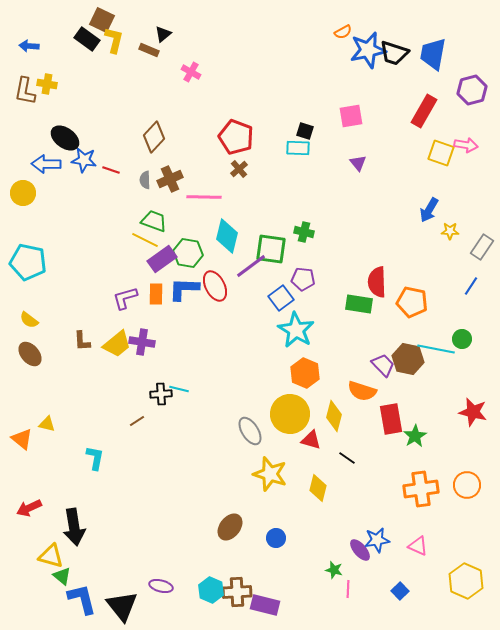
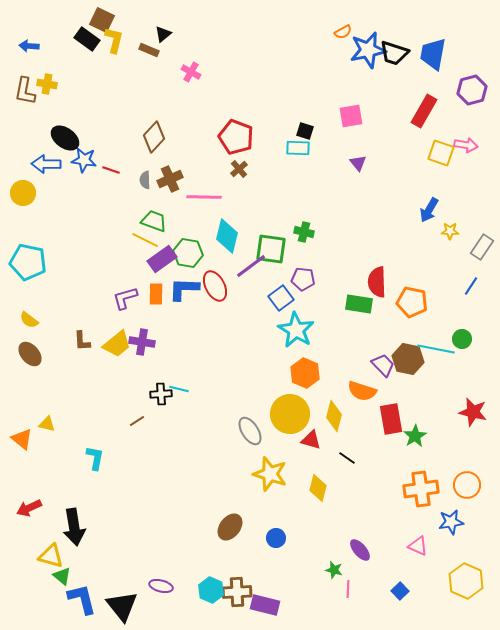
blue star at (377, 540): moved 74 px right, 18 px up
